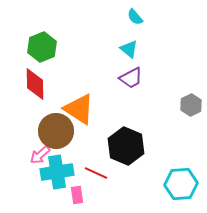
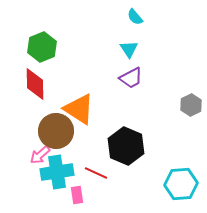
cyan triangle: rotated 18 degrees clockwise
